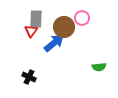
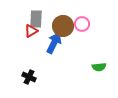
pink circle: moved 6 px down
brown circle: moved 1 px left, 1 px up
red triangle: rotated 24 degrees clockwise
blue arrow: rotated 25 degrees counterclockwise
